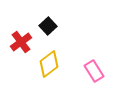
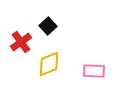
yellow diamond: rotated 16 degrees clockwise
pink rectangle: rotated 55 degrees counterclockwise
